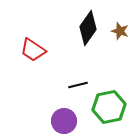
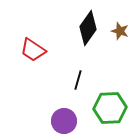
black line: moved 5 px up; rotated 60 degrees counterclockwise
green hexagon: moved 1 px right, 1 px down; rotated 8 degrees clockwise
